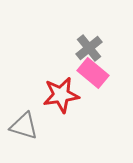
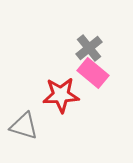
red star: rotated 6 degrees clockwise
